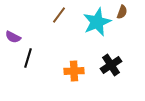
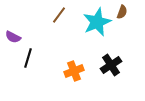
orange cross: rotated 18 degrees counterclockwise
